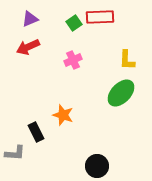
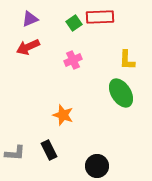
green ellipse: rotated 76 degrees counterclockwise
black rectangle: moved 13 px right, 18 px down
